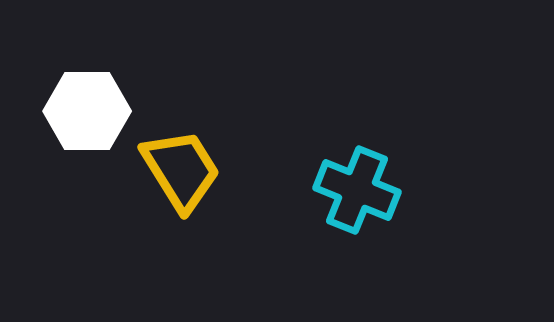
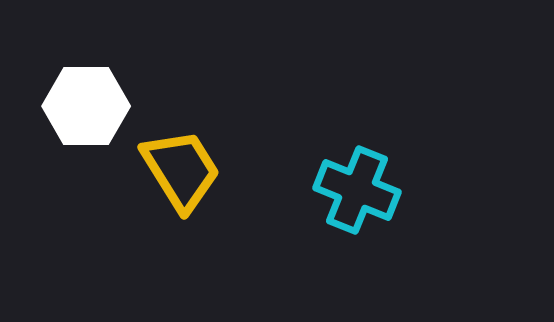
white hexagon: moved 1 px left, 5 px up
